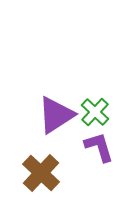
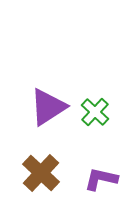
purple triangle: moved 8 px left, 8 px up
purple L-shape: moved 2 px right, 32 px down; rotated 60 degrees counterclockwise
